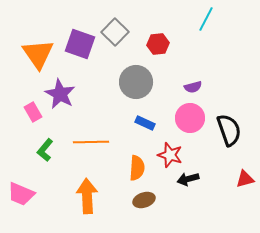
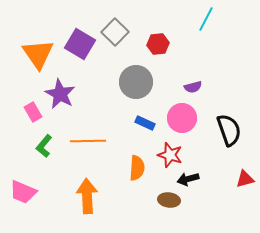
purple square: rotated 12 degrees clockwise
pink circle: moved 8 px left
orange line: moved 3 px left, 1 px up
green L-shape: moved 1 px left, 4 px up
pink trapezoid: moved 2 px right, 2 px up
brown ellipse: moved 25 px right; rotated 25 degrees clockwise
